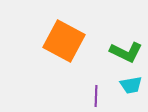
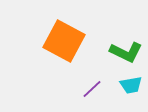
purple line: moved 4 px left, 7 px up; rotated 45 degrees clockwise
